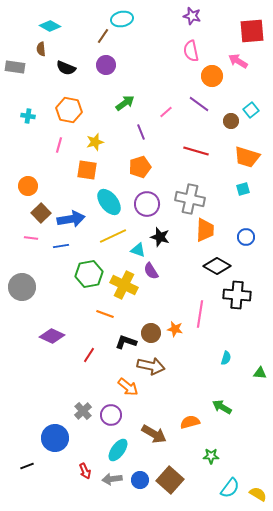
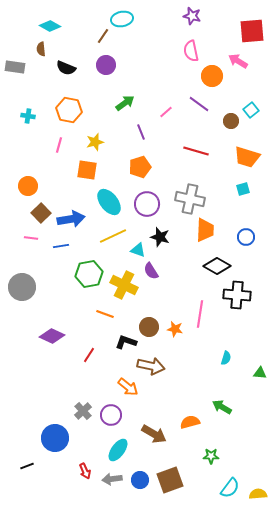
brown circle at (151, 333): moved 2 px left, 6 px up
brown square at (170, 480): rotated 28 degrees clockwise
yellow semicircle at (258, 494): rotated 36 degrees counterclockwise
